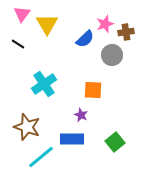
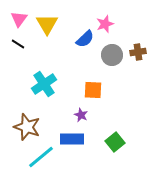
pink triangle: moved 3 px left, 5 px down
brown cross: moved 12 px right, 20 px down
